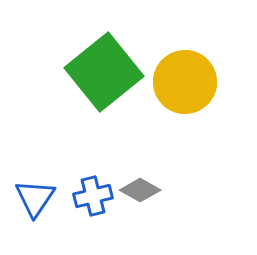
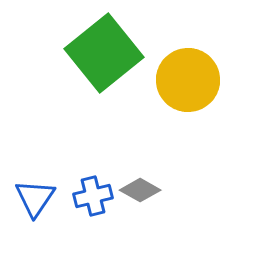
green square: moved 19 px up
yellow circle: moved 3 px right, 2 px up
